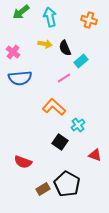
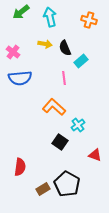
pink line: rotated 64 degrees counterclockwise
red semicircle: moved 3 px left, 5 px down; rotated 102 degrees counterclockwise
